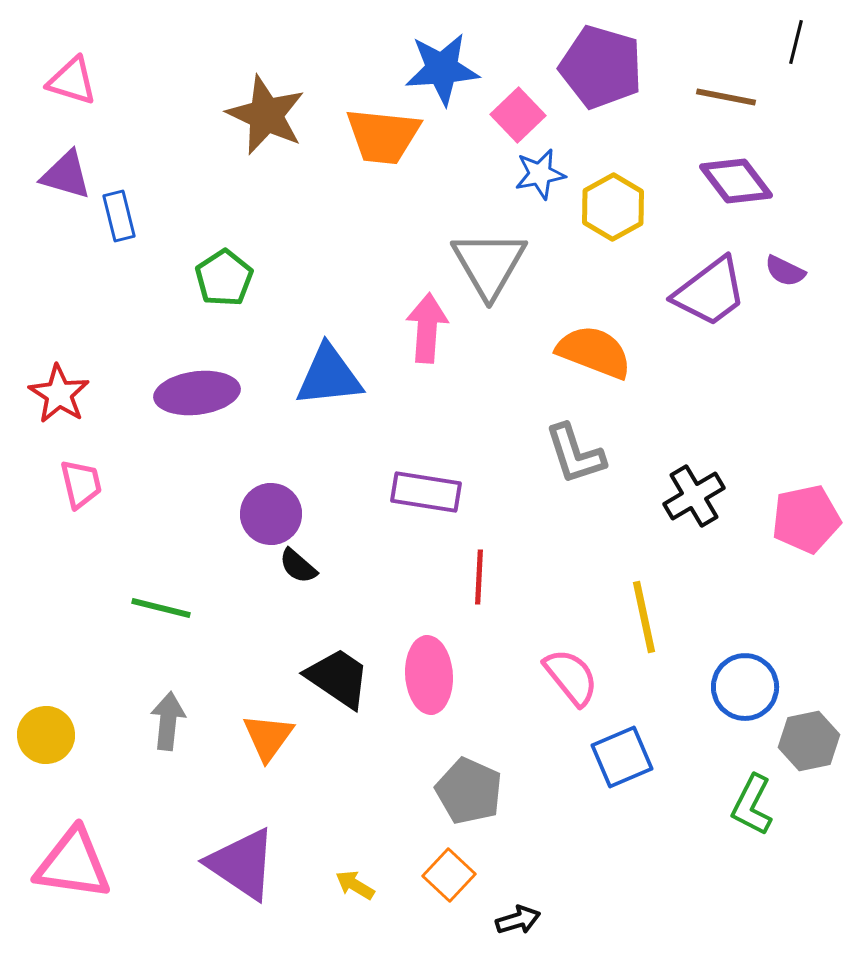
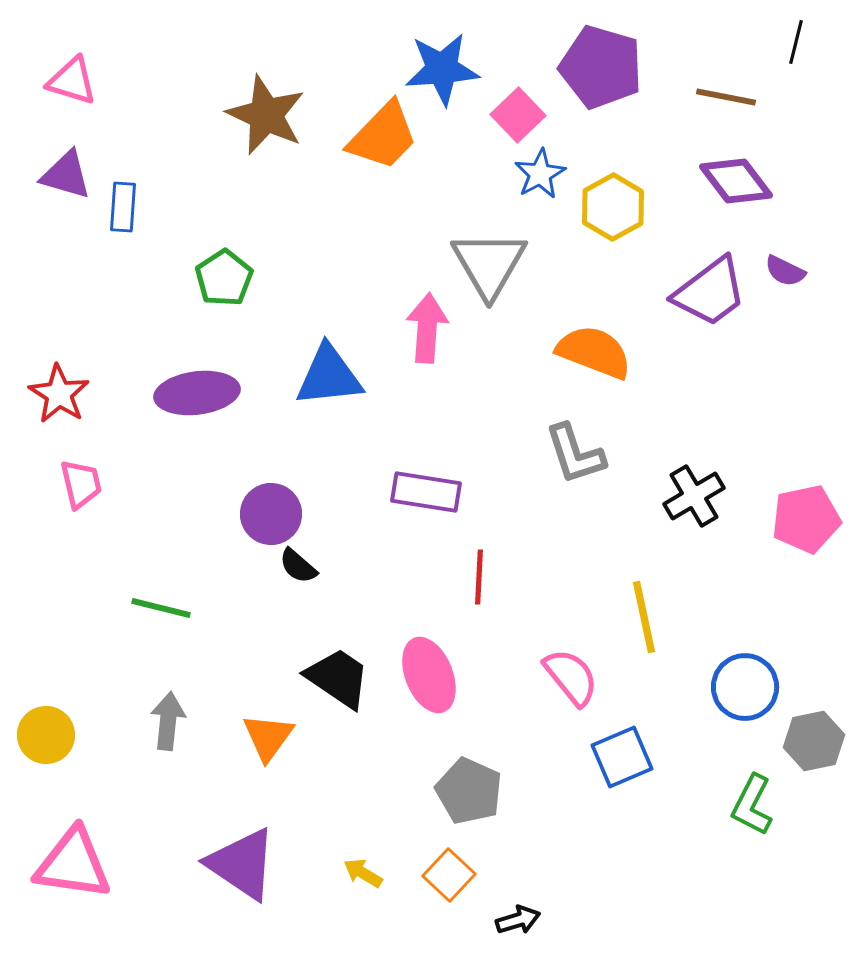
orange trapezoid at (383, 136): rotated 52 degrees counterclockwise
blue star at (540, 174): rotated 18 degrees counterclockwise
blue rectangle at (119, 216): moved 4 px right, 9 px up; rotated 18 degrees clockwise
pink ellipse at (429, 675): rotated 18 degrees counterclockwise
gray hexagon at (809, 741): moved 5 px right
yellow arrow at (355, 885): moved 8 px right, 12 px up
